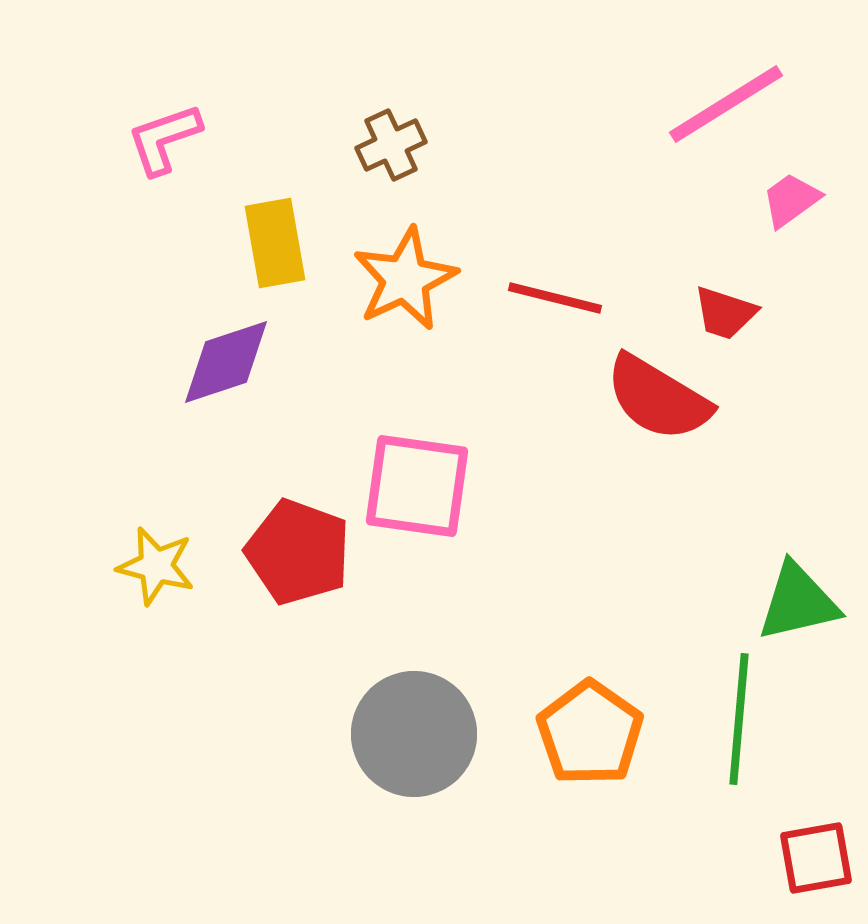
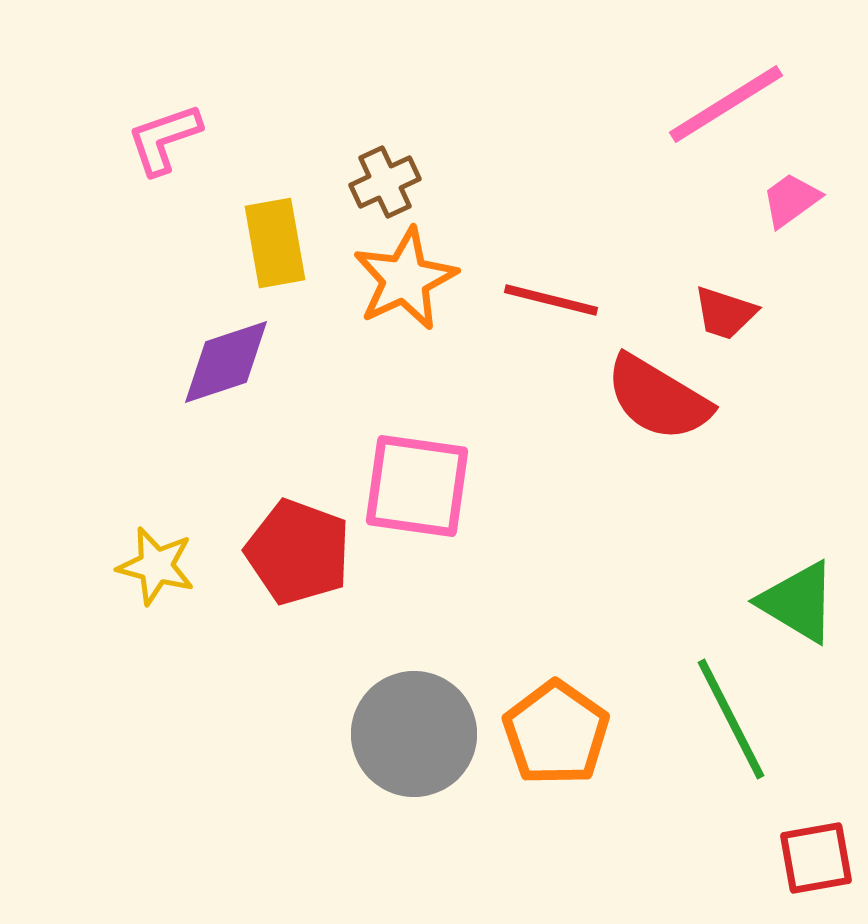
brown cross: moved 6 px left, 37 px down
red line: moved 4 px left, 2 px down
green triangle: rotated 44 degrees clockwise
green line: moved 8 px left; rotated 32 degrees counterclockwise
orange pentagon: moved 34 px left
